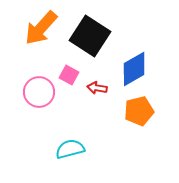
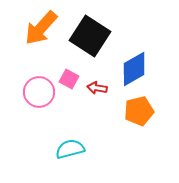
pink square: moved 4 px down
